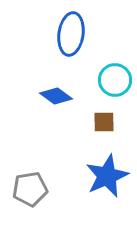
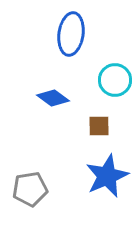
blue diamond: moved 3 px left, 2 px down
brown square: moved 5 px left, 4 px down
